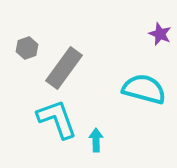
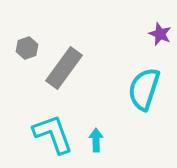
cyan semicircle: rotated 87 degrees counterclockwise
cyan L-shape: moved 4 px left, 15 px down
